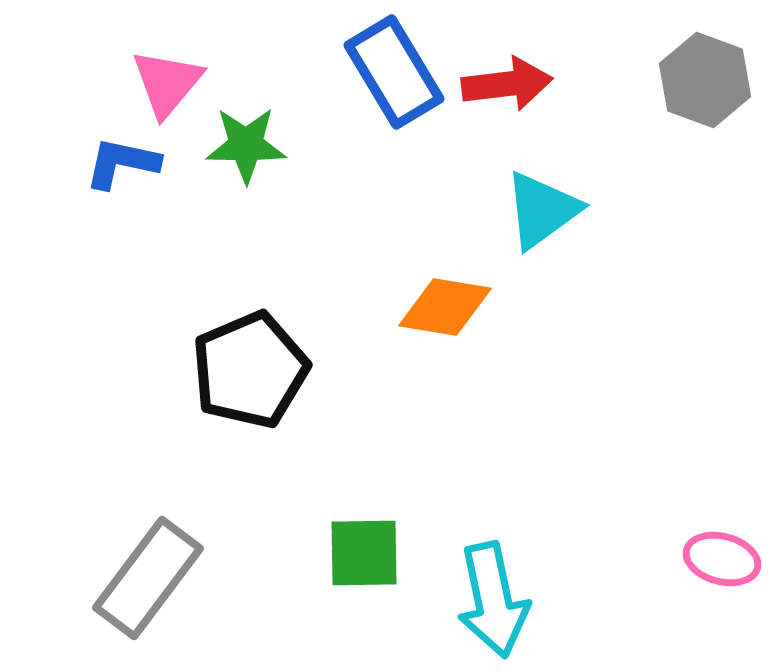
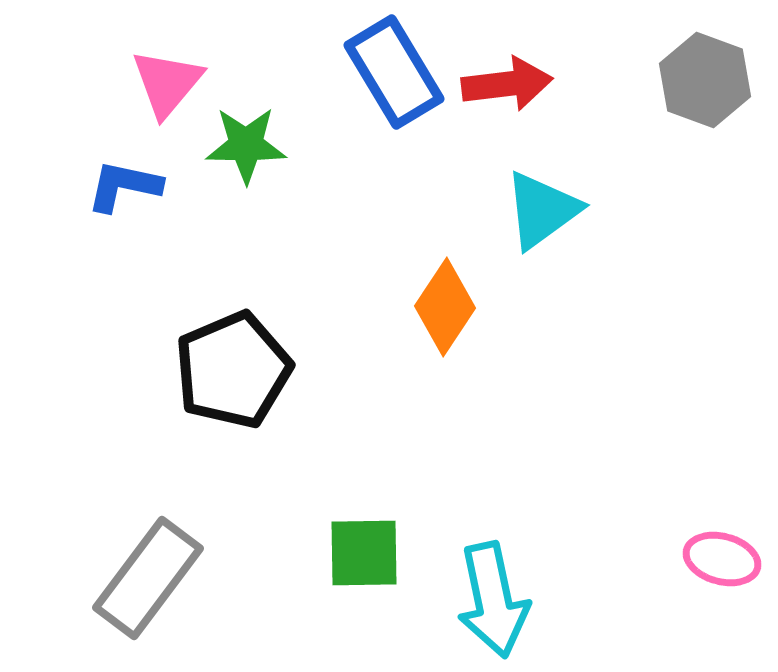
blue L-shape: moved 2 px right, 23 px down
orange diamond: rotated 66 degrees counterclockwise
black pentagon: moved 17 px left
